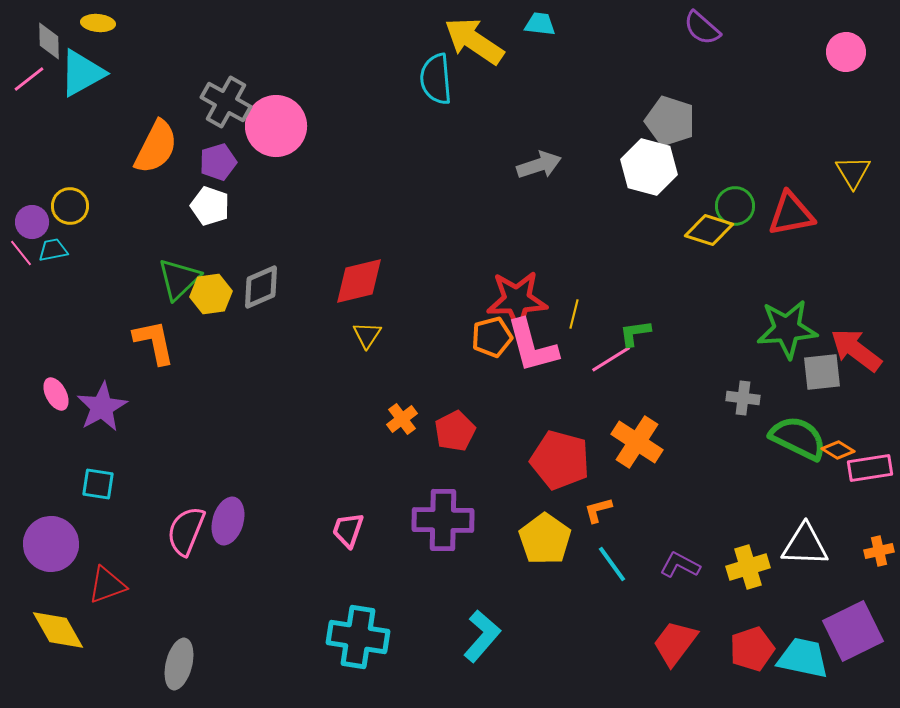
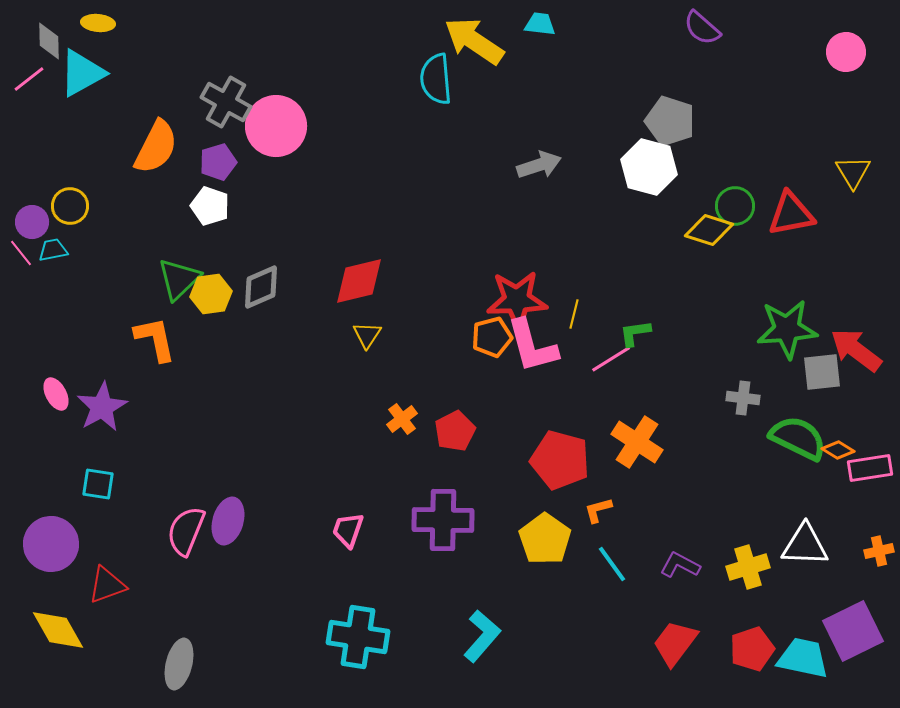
orange L-shape at (154, 342): moved 1 px right, 3 px up
